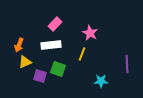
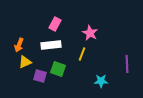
pink rectangle: rotated 16 degrees counterclockwise
